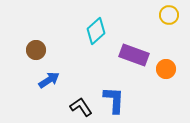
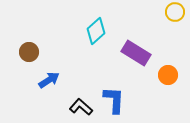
yellow circle: moved 6 px right, 3 px up
brown circle: moved 7 px left, 2 px down
purple rectangle: moved 2 px right, 2 px up; rotated 12 degrees clockwise
orange circle: moved 2 px right, 6 px down
black L-shape: rotated 15 degrees counterclockwise
